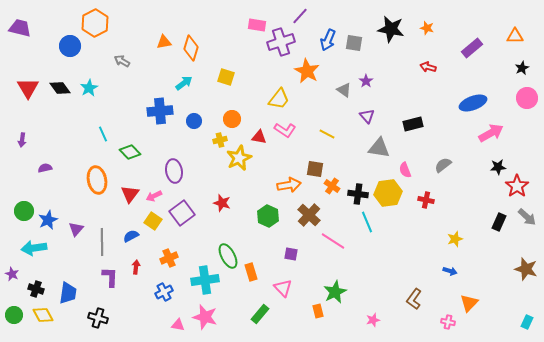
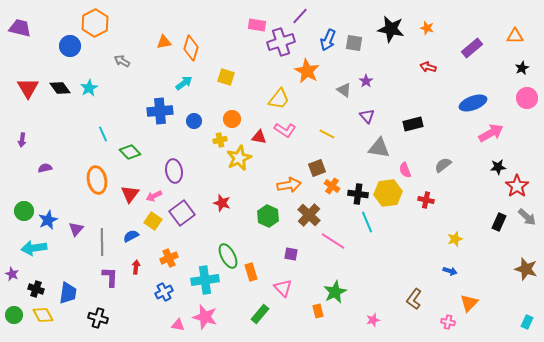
brown square at (315, 169): moved 2 px right, 1 px up; rotated 30 degrees counterclockwise
